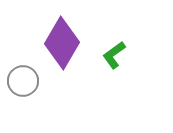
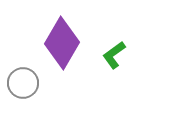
gray circle: moved 2 px down
